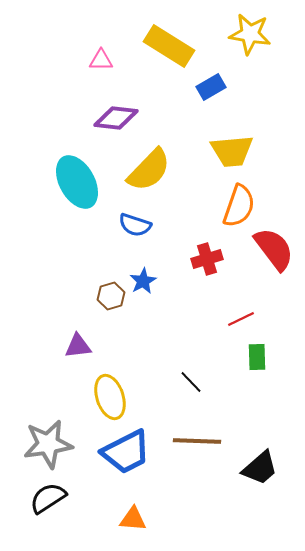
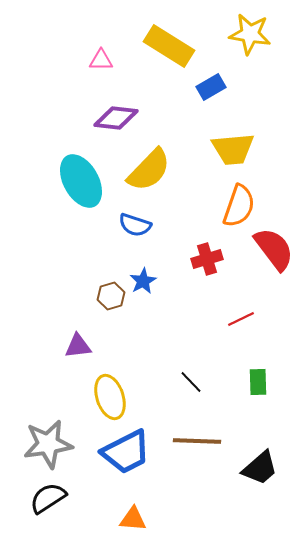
yellow trapezoid: moved 1 px right, 2 px up
cyan ellipse: moved 4 px right, 1 px up
green rectangle: moved 1 px right, 25 px down
